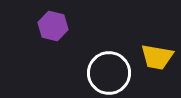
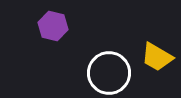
yellow trapezoid: rotated 20 degrees clockwise
